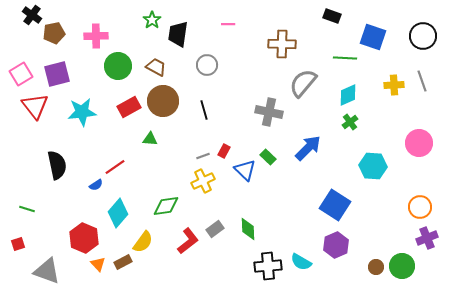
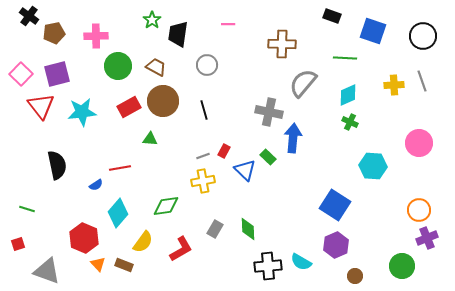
black cross at (32, 15): moved 3 px left, 1 px down
blue square at (373, 37): moved 6 px up
pink square at (21, 74): rotated 15 degrees counterclockwise
red triangle at (35, 106): moved 6 px right
green cross at (350, 122): rotated 28 degrees counterclockwise
blue arrow at (308, 148): moved 15 px left, 10 px up; rotated 40 degrees counterclockwise
red line at (115, 167): moved 5 px right, 1 px down; rotated 25 degrees clockwise
yellow cross at (203, 181): rotated 15 degrees clockwise
orange circle at (420, 207): moved 1 px left, 3 px down
gray rectangle at (215, 229): rotated 24 degrees counterclockwise
red L-shape at (188, 241): moved 7 px left, 8 px down; rotated 8 degrees clockwise
brown rectangle at (123, 262): moved 1 px right, 3 px down; rotated 48 degrees clockwise
brown circle at (376, 267): moved 21 px left, 9 px down
